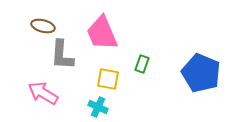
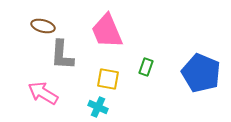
pink trapezoid: moved 5 px right, 2 px up
green rectangle: moved 4 px right, 3 px down
